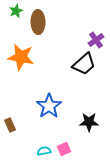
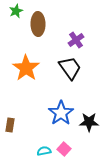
brown ellipse: moved 2 px down
purple cross: moved 20 px left
orange star: moved 5 px right, 11 px down; rotated 24 degrees clockwise
black trapezoid: moved 14 px left, 4 px down; rotated 85 degrees counterclockwise
blue star: moved 12 px right, 7 px down
brown rectangle: rotated 32 degrees clockwise
pink square: rotated 24 degrees counterclockwise
